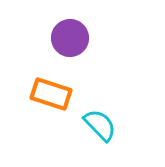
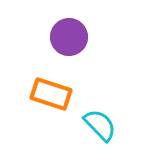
purple circle: moved 1 px left, 1 px up
